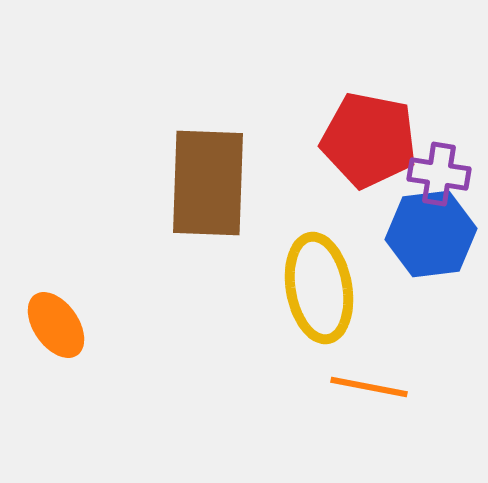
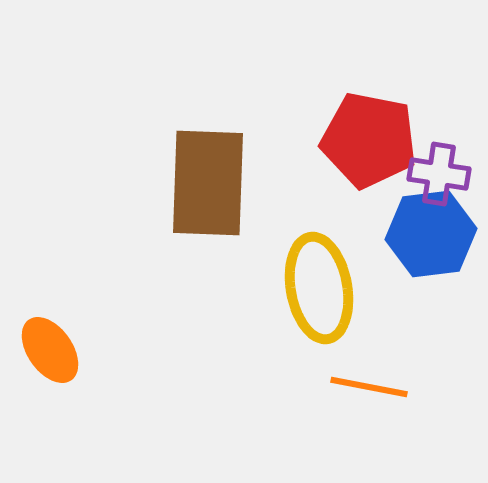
orange ellipse: moved 6 px left, 25 px down
